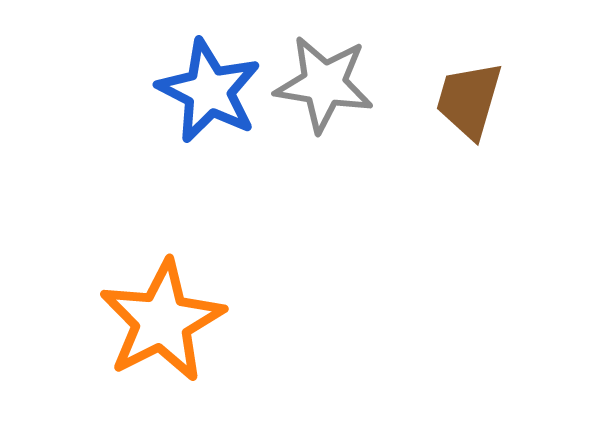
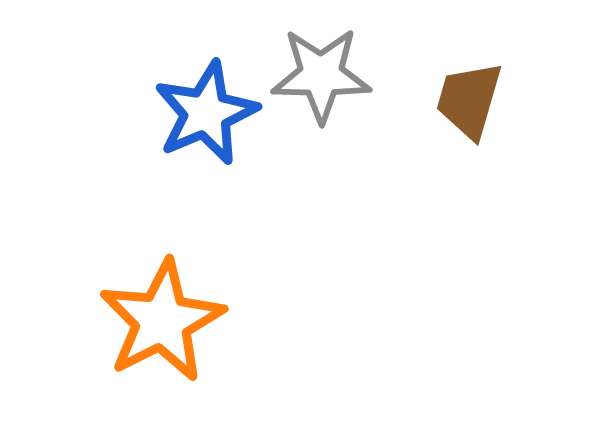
gray star: moved 3 px left, 9 px up; rotated 8 degrees counterclockwise
blue star: moved 3 px left, 22 px down; rotated 22 degrees clockwise
